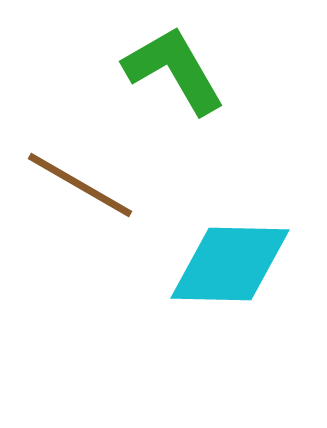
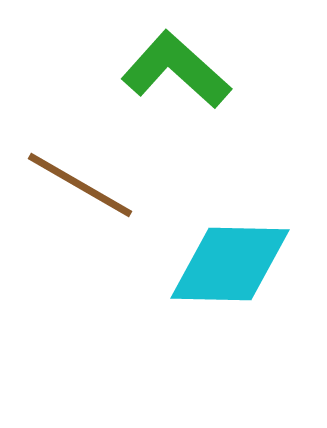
green L-shape: moved 2 px right; rotated 18 degrees counterclockwise
